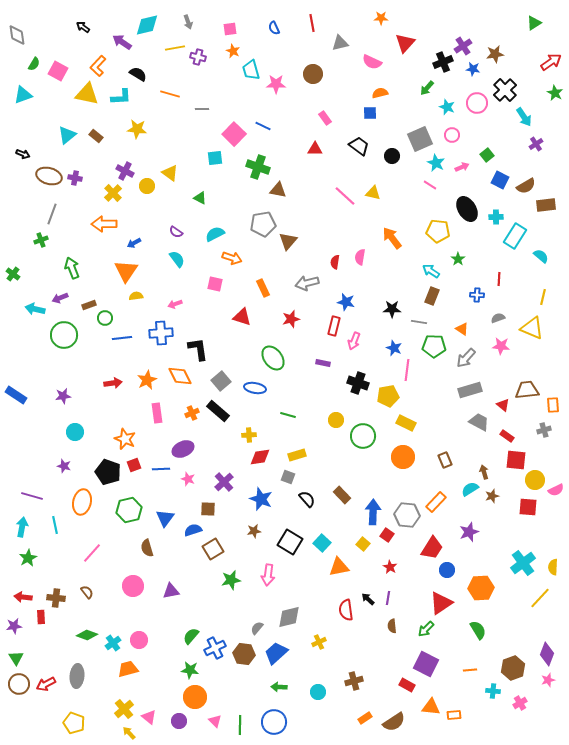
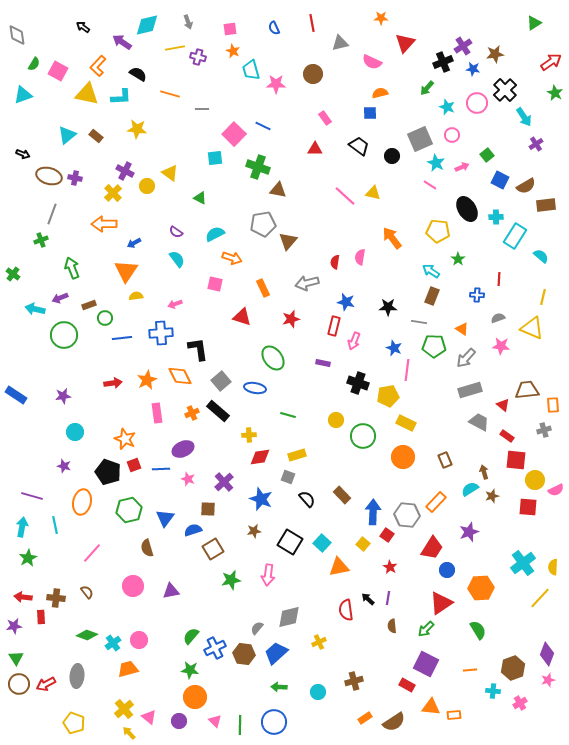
black star at (392, 309): moved 4 px left, 2 px up
